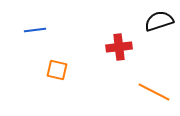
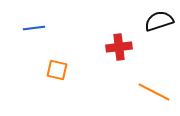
blue line: moved 1 px left, 2 px up
